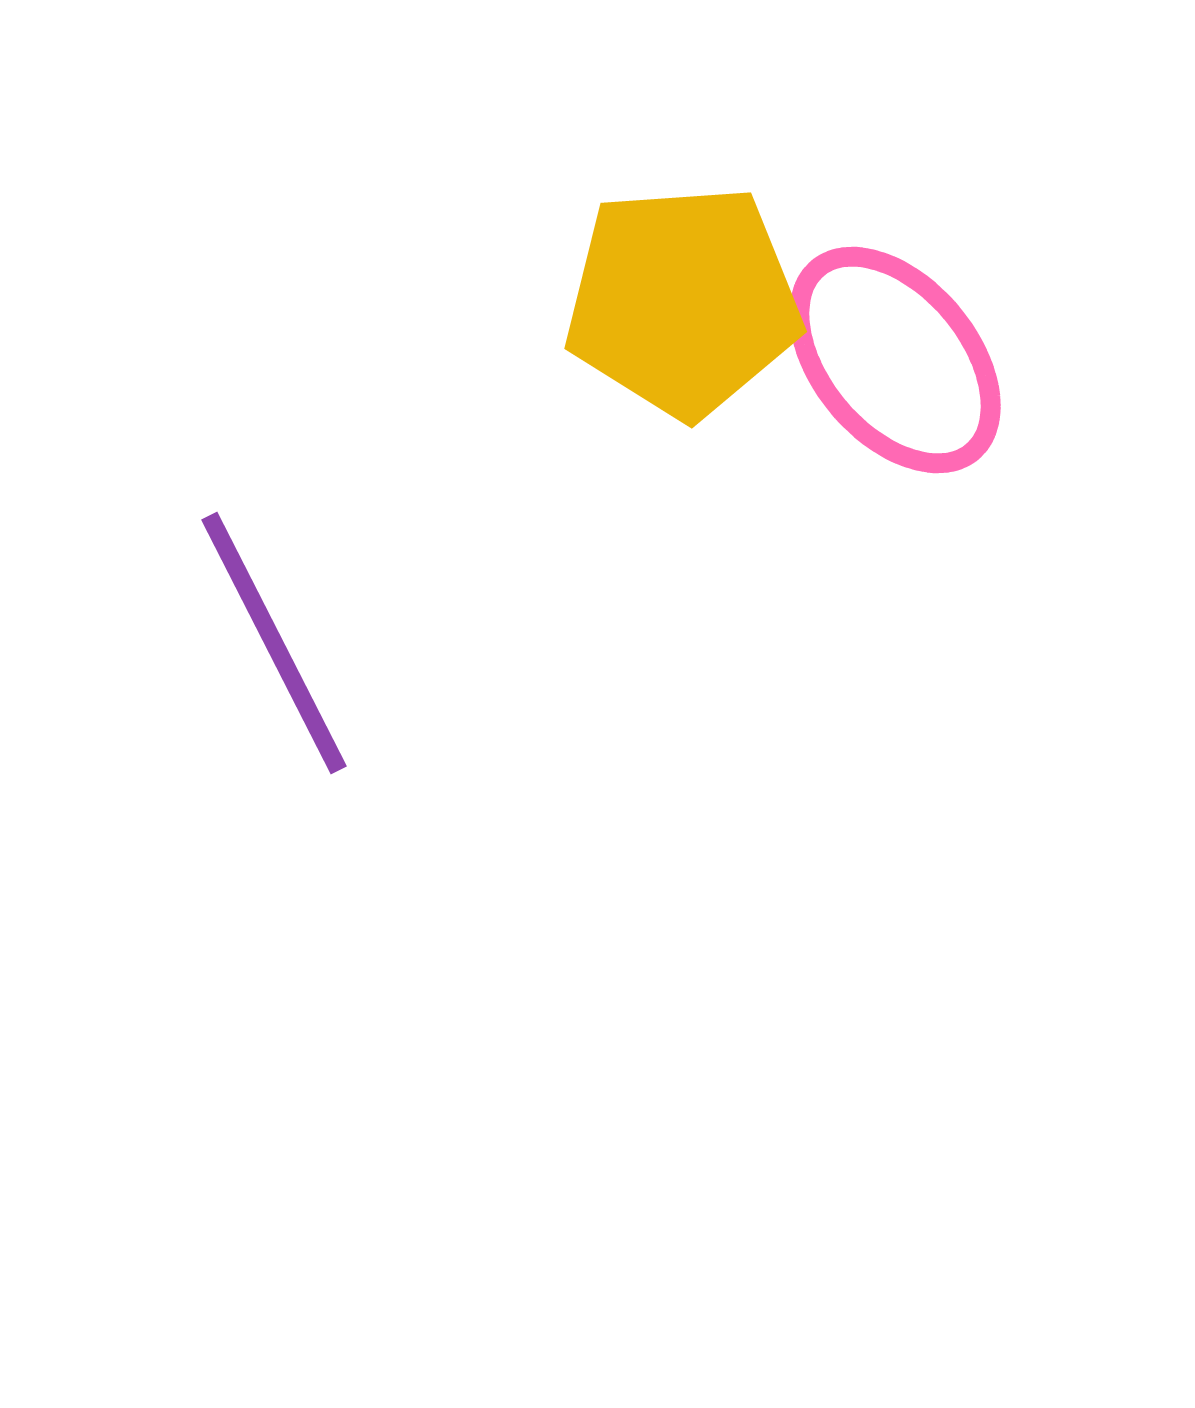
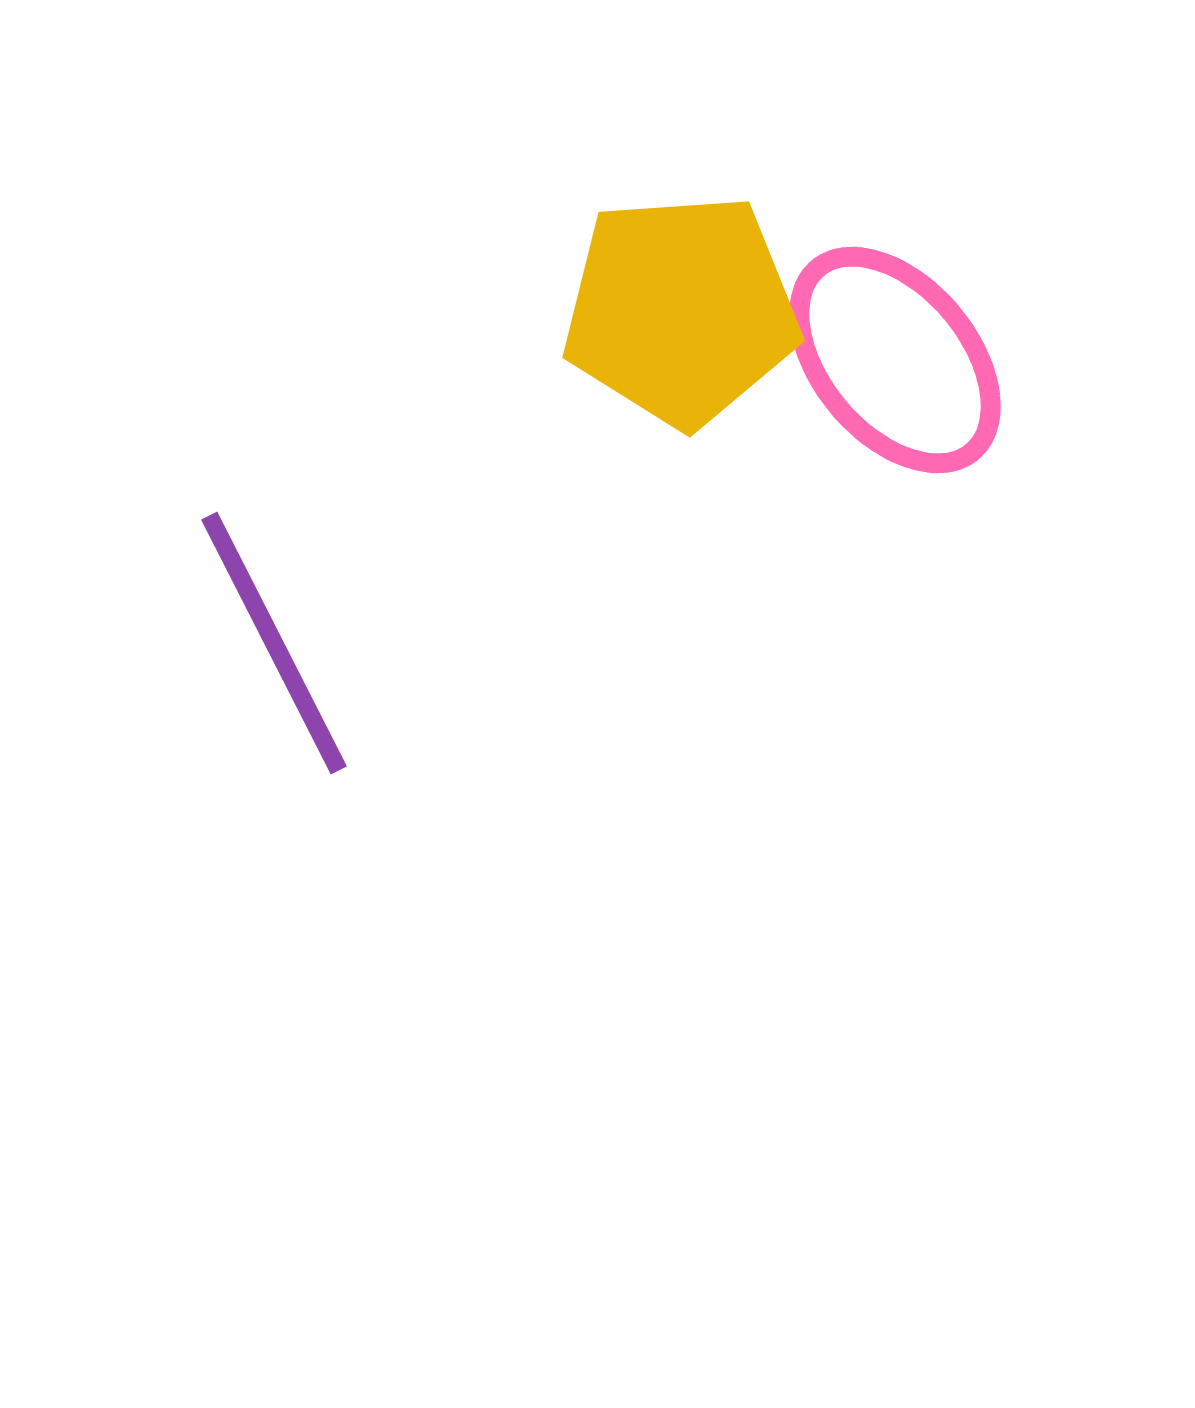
yellow pentagon: moved 2 px left, 9 px down
